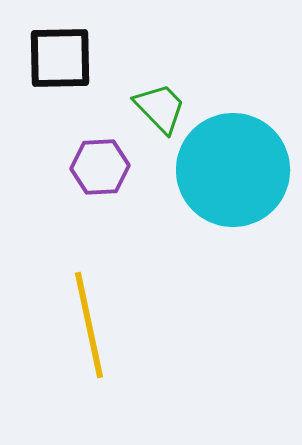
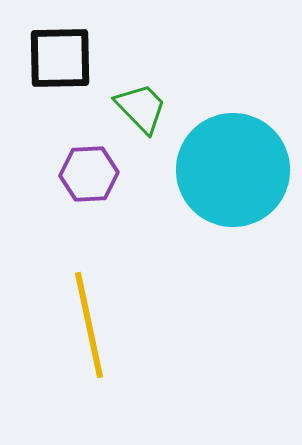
green trapezoid: moved 19 px left
purple hexagon: moved 11 px left, 7 px down
